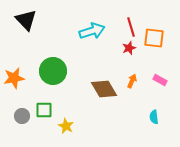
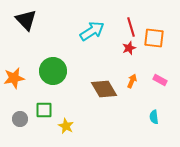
cyan arrow: rotated 15 degrees counterclockwise
gray circle: moved 2 px left, 3 px down
